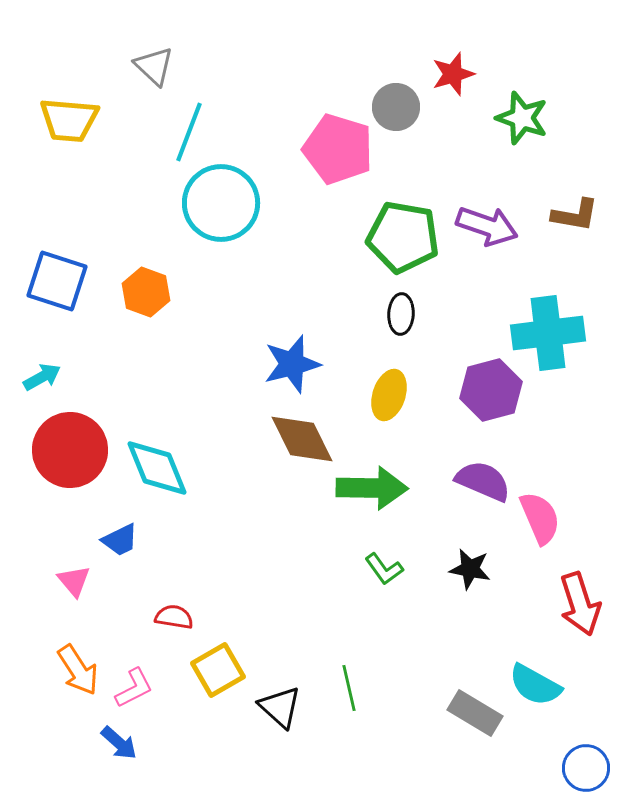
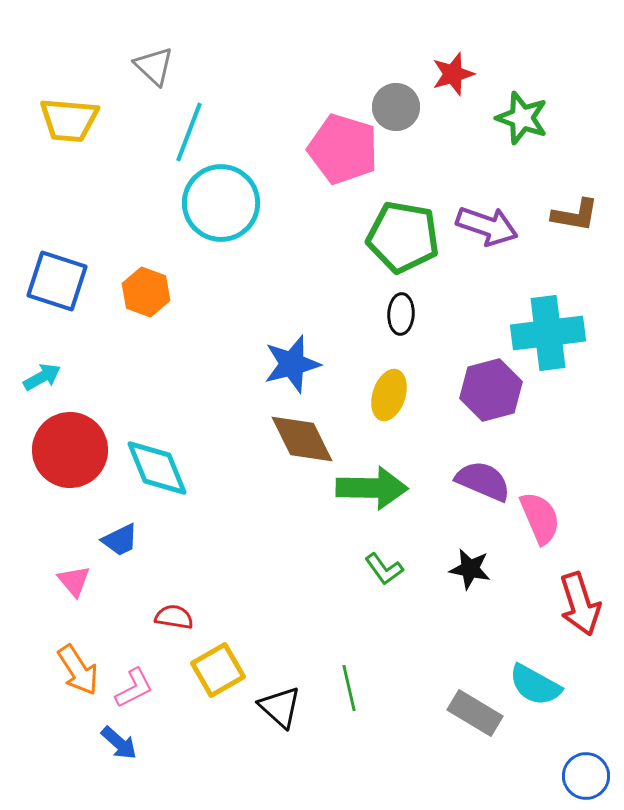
pink pentagon: moved 5 px right
blue circle: moved 8 px down
